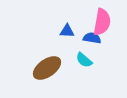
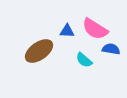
pink semicircle: moved 7 px left, 7 px down; rotated 112 degrees clockwise
blue semicircle: moved 19 px right, 11 px down
brown ellipse: moved 8 px left, 17 px up
